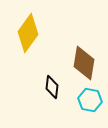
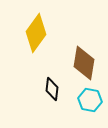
yellow diamond: moved 8 px right
black diamond: moved 2 px down
